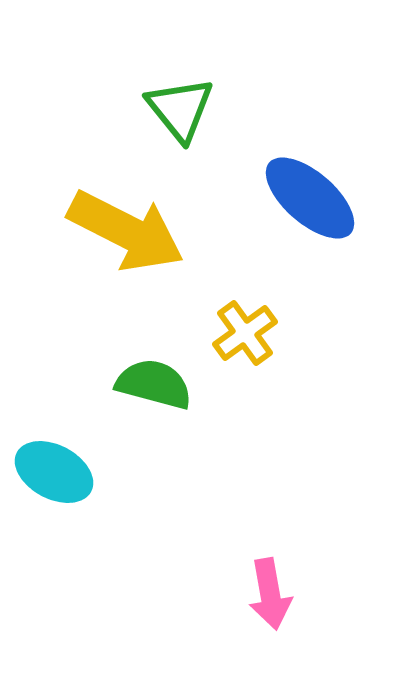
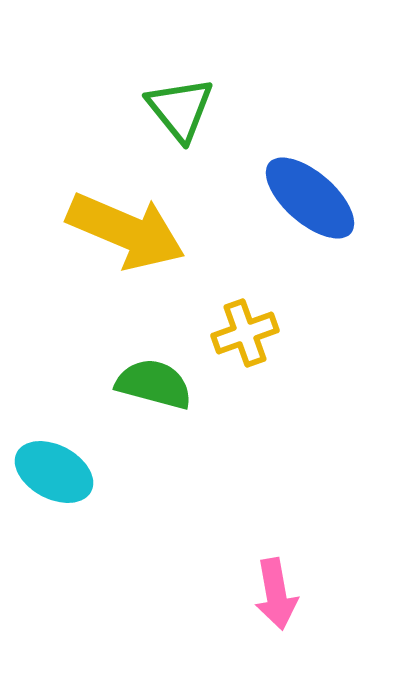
yellow arrow: rotated 4 degrees counterclockwise
yellow cross: rotated 16 degrees clockwise
pink arrow: moved 6 px right
